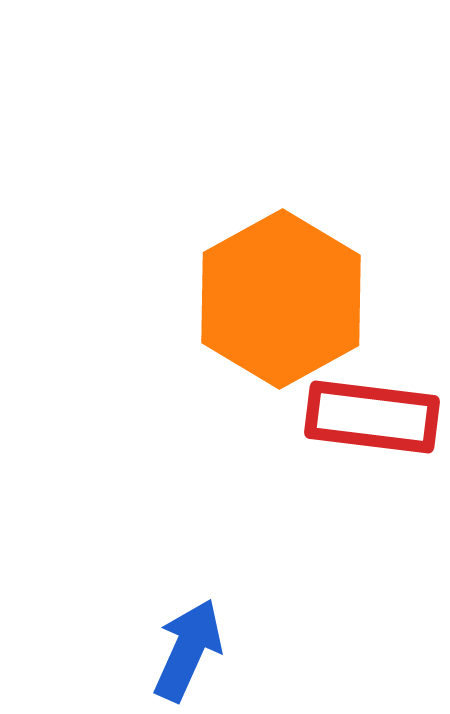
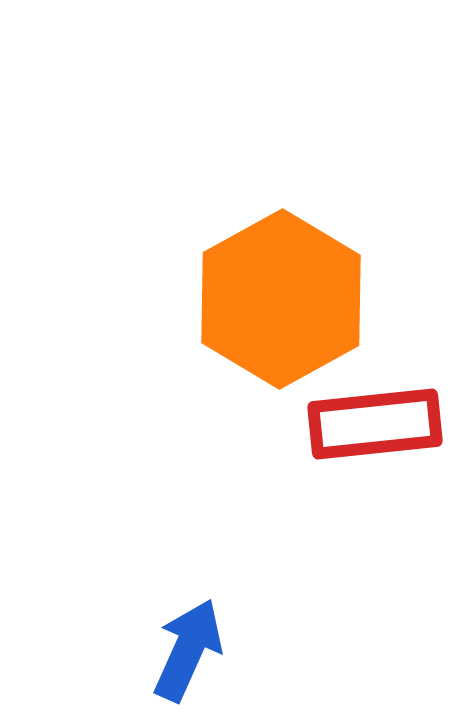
red rectangle: moved 3 px right, 7 px down; rotated 13 degrees counterclockwise
